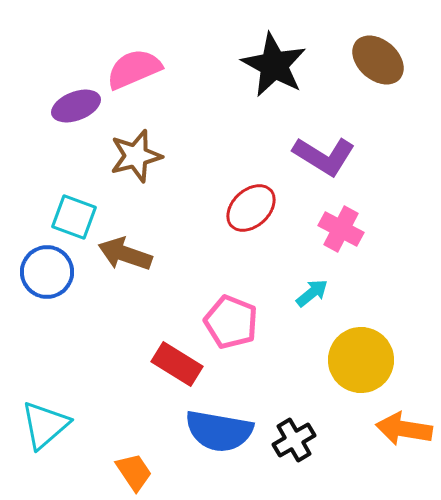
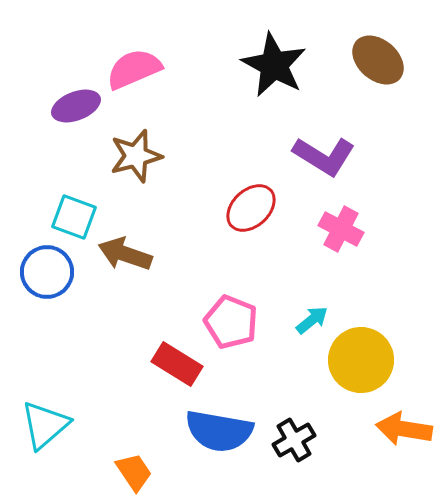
cyan arrow: moved 27 px down
